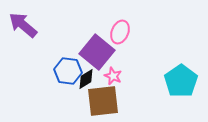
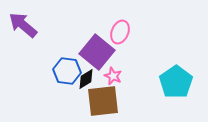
blue hexagon: moved 1 px left
cyan pentagon: moved 5 px left, 1 px down
